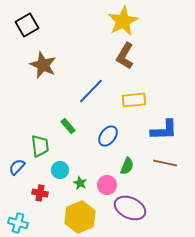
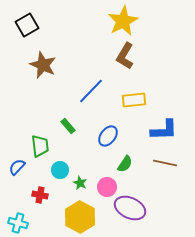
green semicircle: moved 2 px left, 2 px up; rotated 12 degrees clockwise
pink circle: moved 2 px down
red cross: moved 2 px down
yellow hexagon: rotated 8 degrees counterclockwise
